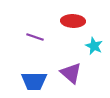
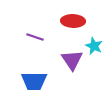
purple triangle: moved 1 px right, 13 px up; rotated 15 degrees clockwise
